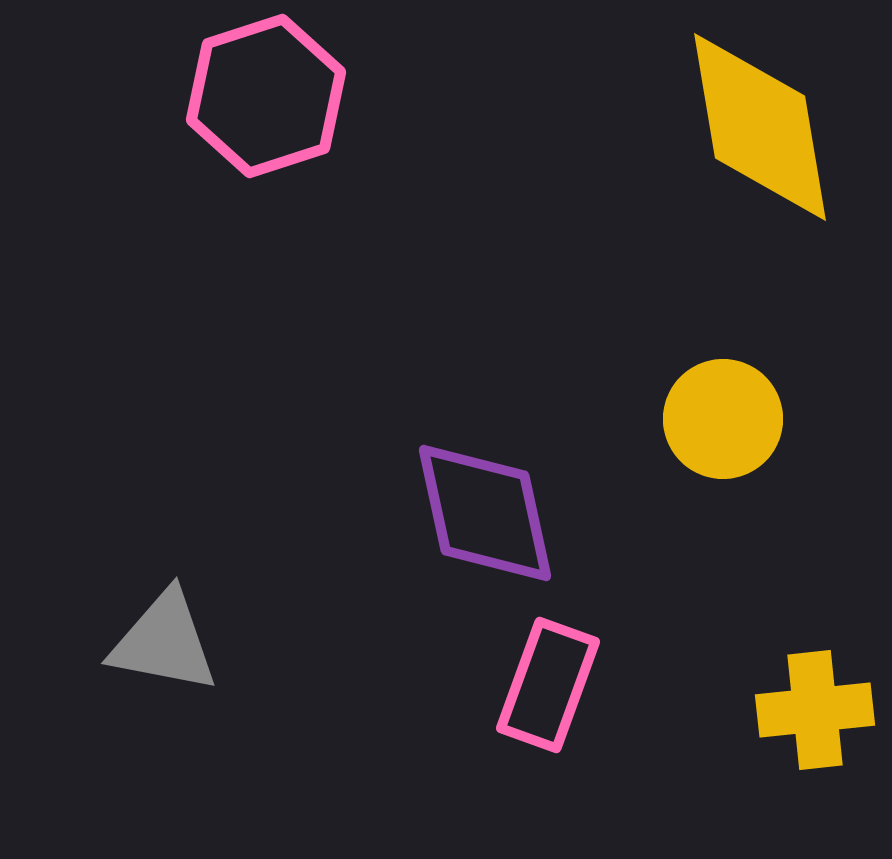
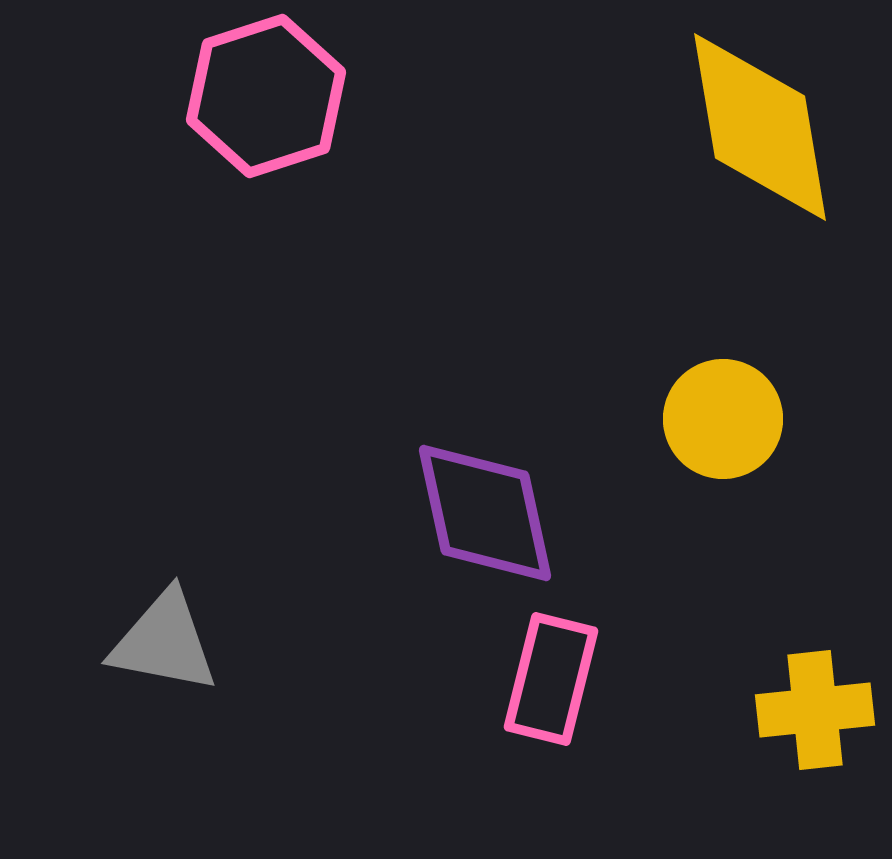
pink rectangle: moved 3 px right, 6 px up; rotated 6 degrees counterclockwise
